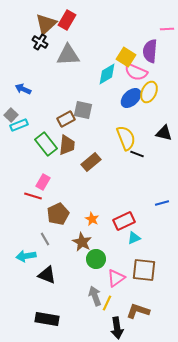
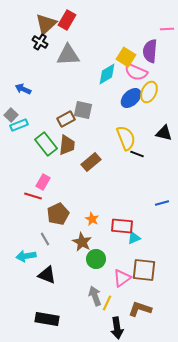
red rectangle at (124, 221): moved 2 px left, 5 px down; rotated 30 degrees clockwise
pink triangle at (116, 278): moved 6 px right
brown L-shape at (138, 311): moved 2 px right, 2 px up
